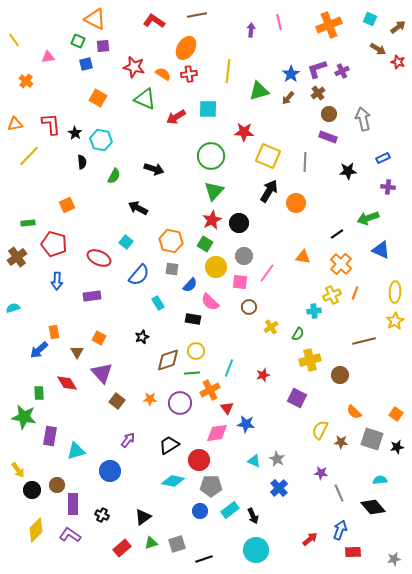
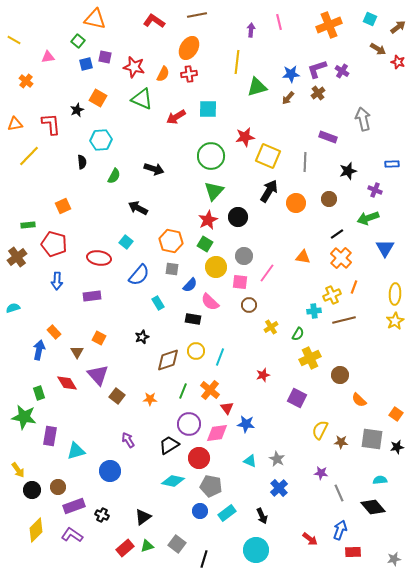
orange triangle at (95, 19): rotated 15 degrees counterclockwise
yellow line at (14, 40): rotated 24 degrees counterclockwise
green square at (78, 41): rotated 16 degrees clockwise
purple square at (103, 46): moved 2 px right, 11 px down; rotated 16 degrees clockwise
orange ellipse at (186, 48): moved 3 px right
yellow line at (228, 71): moved 9 px right, 9 px up
purple cross at (342, 71): rotated 32 degrees counterclockwise
orange semicircle at (163, 74): rotated 84 degrees clockwise
blue star at (291, 74): rotated 30 degrees clockwise
green triangle at (259, 91): moved 2 px left, 4 px up
green triangle at (145, 99): moved 3 px left
brown circle at (329, 114): moved 85 px down
red star at (244, 132): moved 1 px right, 5 px down; rotated 12 degrees counterclockwise
black star at (75, 133): moved 2 px right, 23 px up; rotated 16 degrees clockwise
cyan hexagon at (101, 140): rotated 15 degrees counterclockwise
blue rectangle at (383, 158): moved 9 px right, 6 px down; rotated 24 degrees clockwise
black star at (348, 171): rotated 12 degrees counterclockwise
purple cross at (388, 187): moved 13 px left, 3 px down; rotated 16 degrees clockwise
orange square at (67, 205): moved 4 px left, 1 px down
red star at (212, 220): moved 4 px left
green rectangle at (28, 223): moved 2 px down
black circle at (239, 223): moved 1 px left, 6 px up
blue triangle at (381, 250): moved 4 px right, 2 px up; rotated 36 degrees clockwise
red ellipse at (99, 258): rotated 15 degrees counterclockwise
orange cross at (341, 264): moved 6 px up
yellow ellipse at (395, 292): moved 2 px down
orange line at (355, 293): moved 1 px left, 6 px up
brown circle at (249, 307): moved 2 px up
orange rectangle at (54, 332): rotated 32 degrees counterclockwise
brown line at (364, 341): moved 20 px left, 21 px up
blue arrow at (39, 350): rotated 144 degrees clockwise
yellow cross at (310, 360): moved 2 px up; rotated 10 degrees counterclockwise
cyan line at (229, 368): moved 9 px left, 11 px up
purple triangle at (102, 373): moved 4 px left, 2 px down
green line at (192, 373): moved 9 px left, 18 px down; rotated 63 degrees counterclockwise
orange cross at (210, 390): rotated 24 degrees counterclockwise
green rectangle at (39, 393): rotated 16 degrees counterclockwise
brown square at (117, 401): moved 5 px up
purple circle at (180, 403): moved 9 px right, 21 px down
orange semicircle at (354, 412): moved 5 px right, 12 px up
gray square at (372, 439): rotated 10 degrees counterclockwise
purple arrow at (128, 440): rotated 70 degrees counterclockwise
red circle at (199, 460): moved 2 px up
cyan triangle at (254, 461): moved 4 px left
brown circle at (57, 485): moved 1 px right, 2 px down
gray pentagon at (211, 486): rotated 10 degrees clockwise
purple rectangle at (73, 504): moved 1 px right, 2 px down; rotated 70 degrees clockwise
cyan rectangle at (230, 510): moved 3 px left, 3 px down
black arrow at (253, 516): moved 9 px right
purple L-shape at (70, 535): moved 2 px right
red arrow at (310, 539): rotated 77 degrees clockwise
green triangle at (151, 543): moved 4 px left, 3 px down
gray square at (177, 544): rotated 36 degrees counterclockwise
red rectangle at (122, 548): moved 3 px right
black line at (204, 559): rotated 54 degrees counterclockwise
